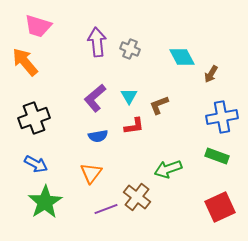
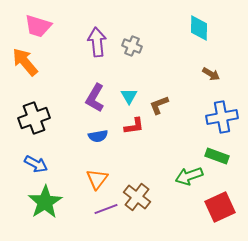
gray cross: moved 2 px right, 3 px up
cyan diamond: moved 17 px right, 29 px up; rotated 28 degrees clockwise
brown arrow: rotated 90 degrees counterclockwise
purple L-shape: rotated 20 degrees counterclockwise
green arrow: moved 21 px right, 7 px down
orange triangle: moved 6 px right, 6 px down
